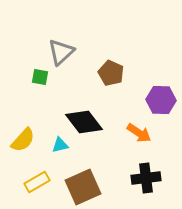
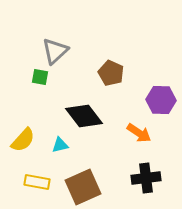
gray triangle: moved 6 px left, 1 px up
black diamond: moved 6 px up
yellow rectangle: rotated 40 degrees clockwise
